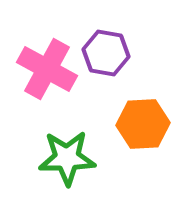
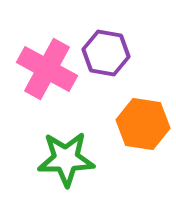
orange hexagon: rotated 12 degrees clockwise
green star: moved 1 px left, 1 px down
